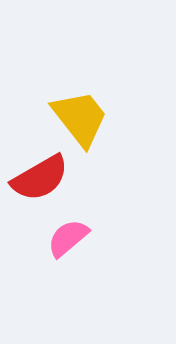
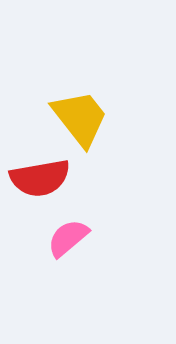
red semicircle: rotated 20 degrees clockwise
